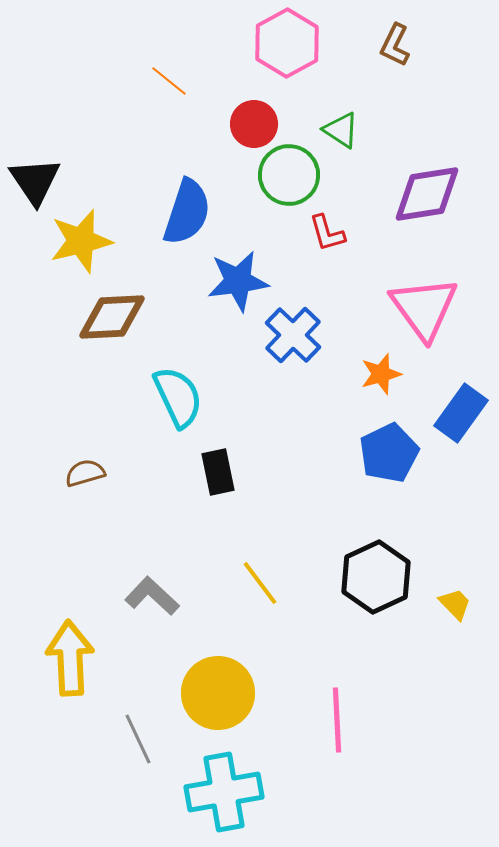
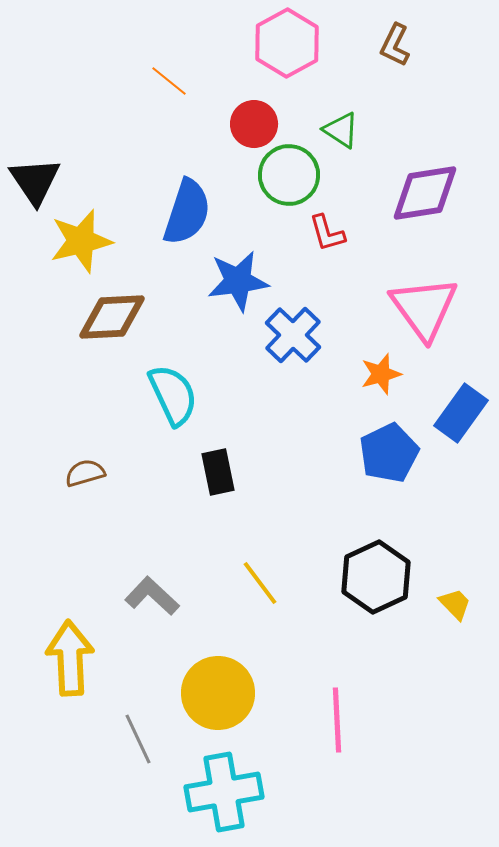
purple diamond: moved 2 px left, 1 px up
cyan semicircle: moved 5 px left, 2 px up
